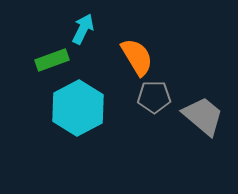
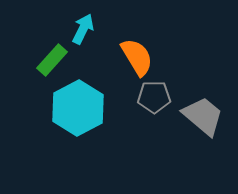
green rectangle: rotated 28 degrees counterclockwise
